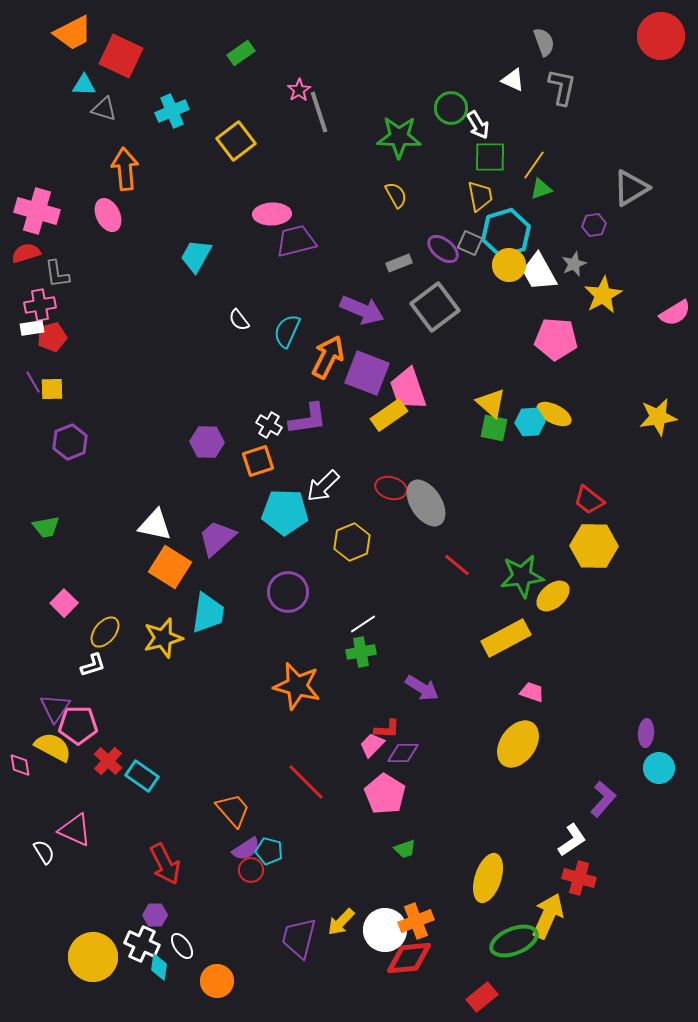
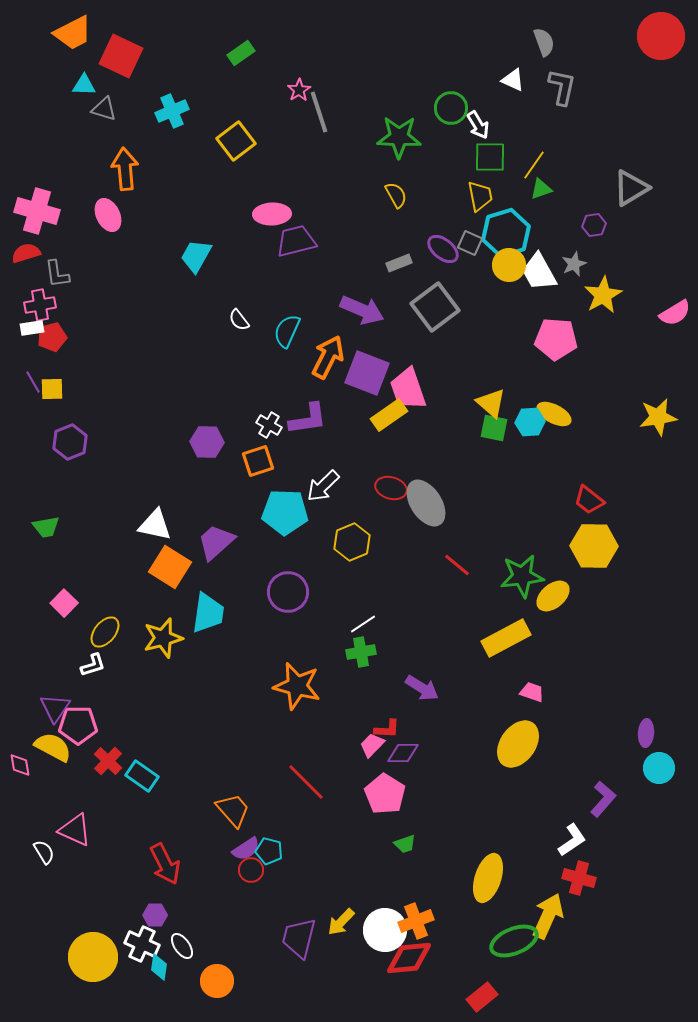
purple trapezoid at (217, 538): moved 1 px left, 4 px down
green trapezoid at (405, 849): moved 5 px up
